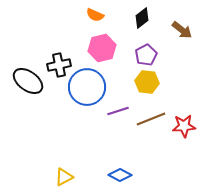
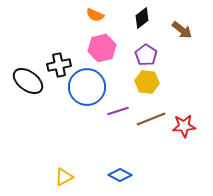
purple pentagon: rotated 10 degrees counterclockwise
